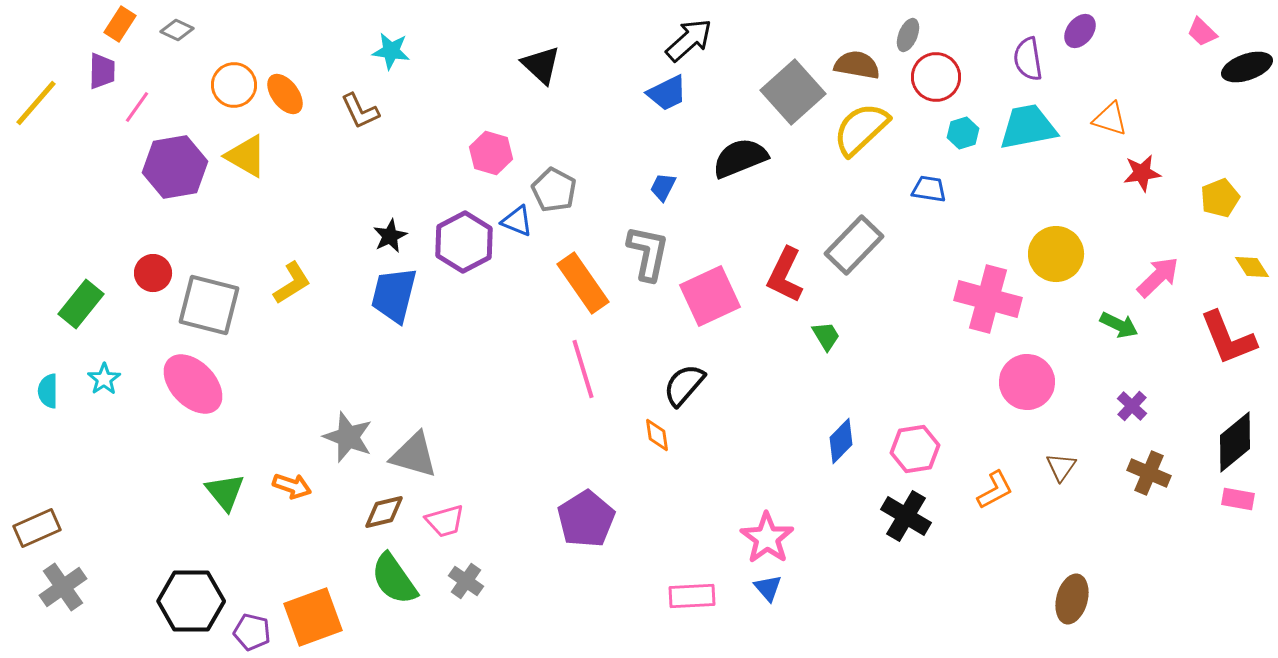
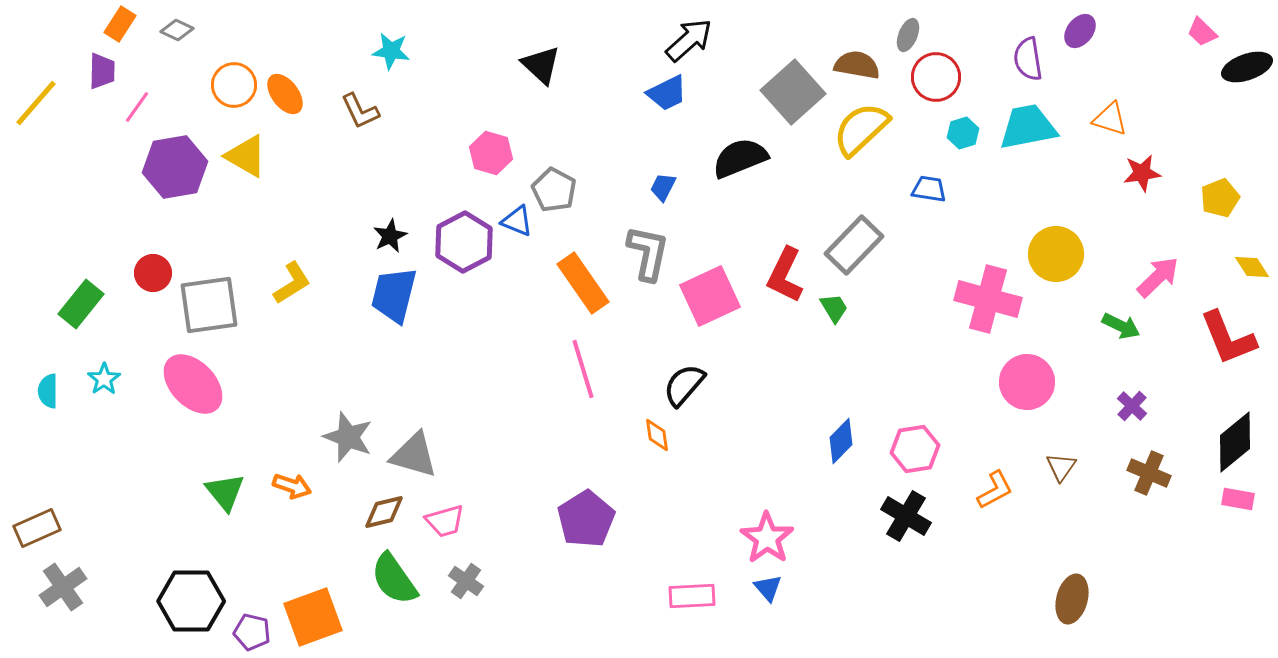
gray square at (209, 305): rotated 22 degrees counterclockwise
green arrow at (1119, 325): moved 2 px right, 1 px down
green trapezoid at (826, 336): moved 8 px right, 28 px up
